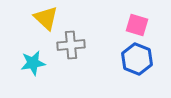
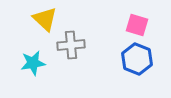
yellow triangle: moved 1 px left, 1 px down
